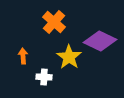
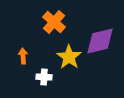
purple diamond: rotated 40 degrees counterclockwise
